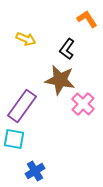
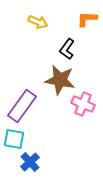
orange L-shape: rotated 55 degrees counterclockwise
yellow arrow: moved 12 px right, 17 px up
pink cross: rotated 20 degrees counterclockwise
blue cross: moved 5 px left, 9 px up; rotated 12 degrees counterclockwise
